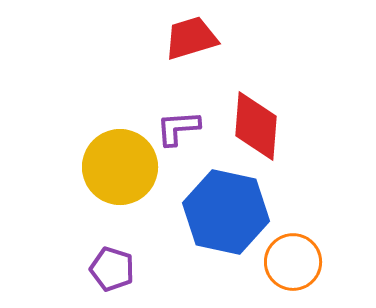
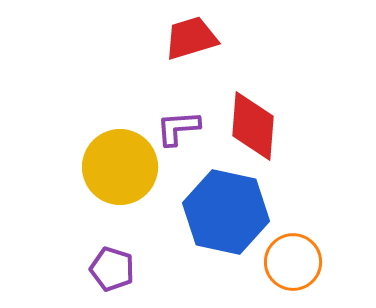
red diamond: moved 3 px left
